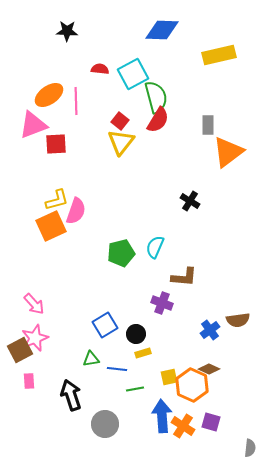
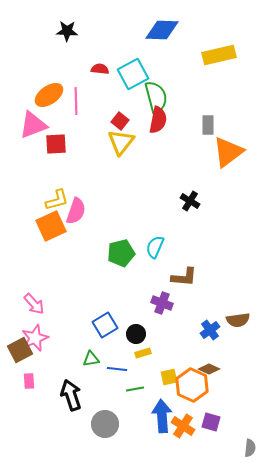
red semicircle at (158, 120): rotated 20 degrees counterclockwise
